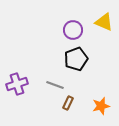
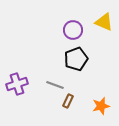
brown rectangle: moved 2 px up
